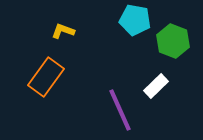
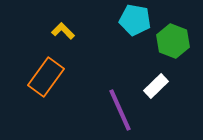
yellow L-shape: rotated 25 degrees clockwise
